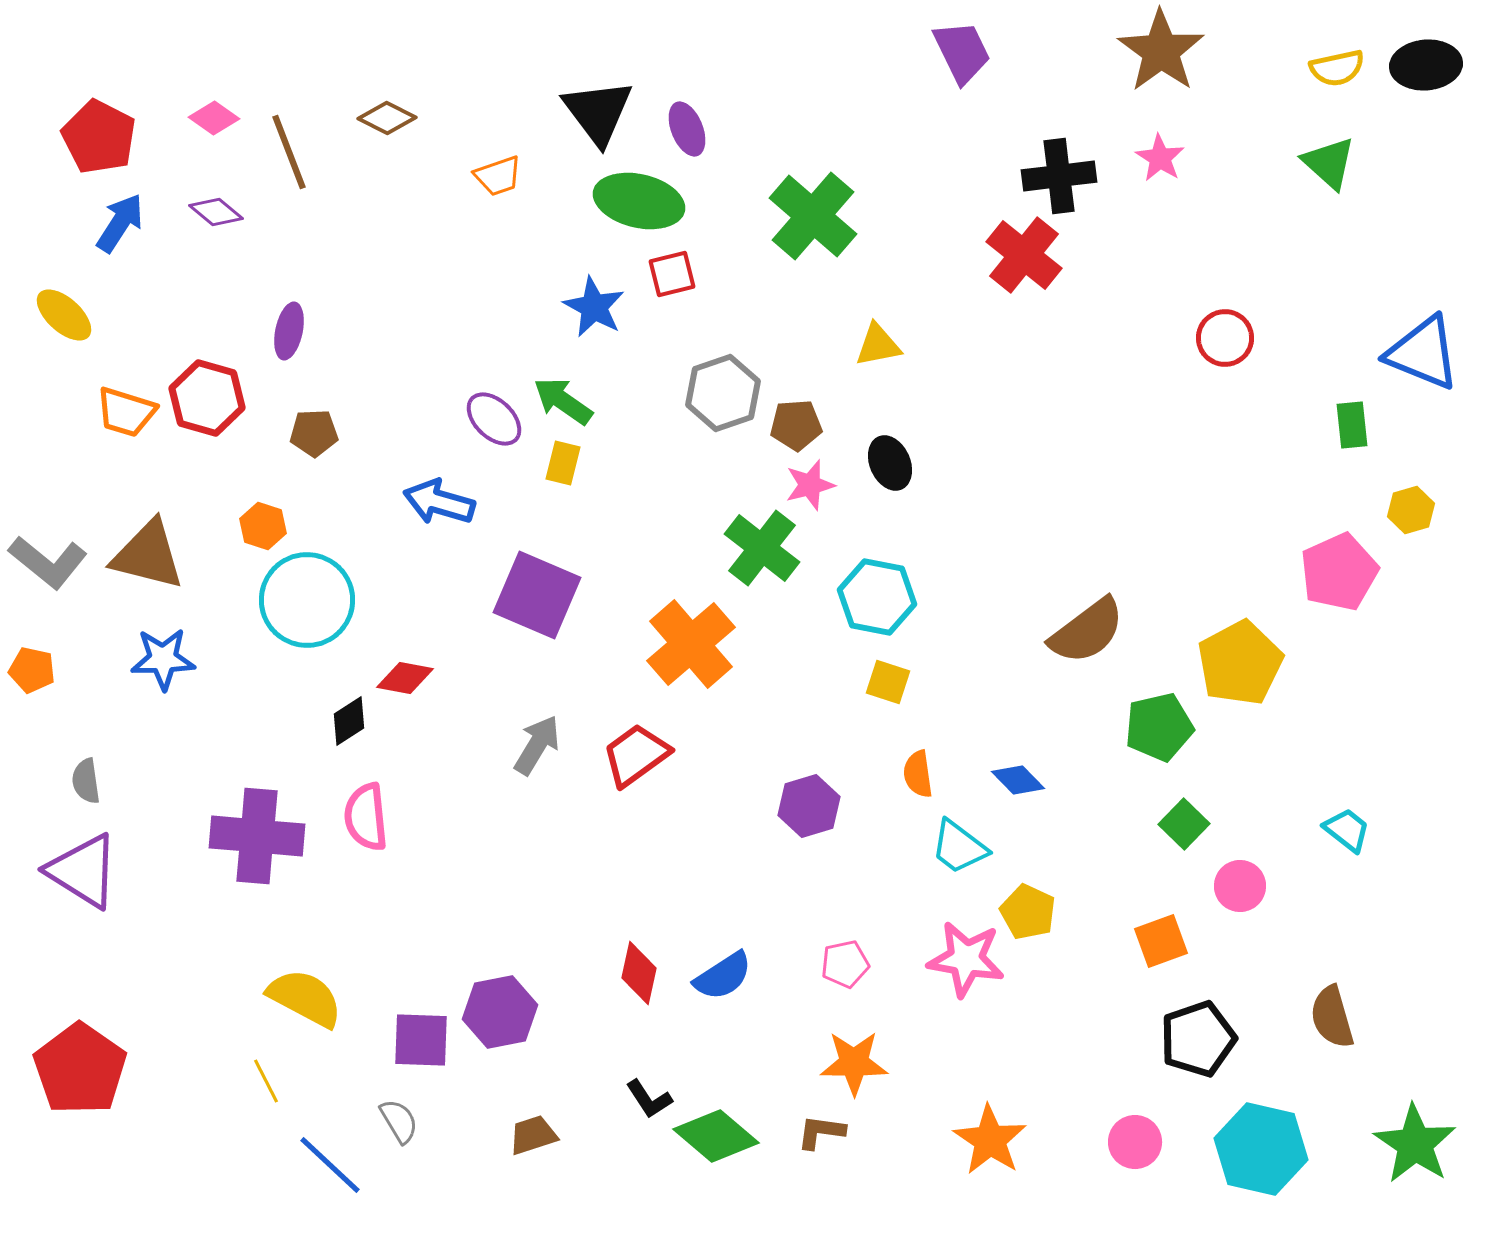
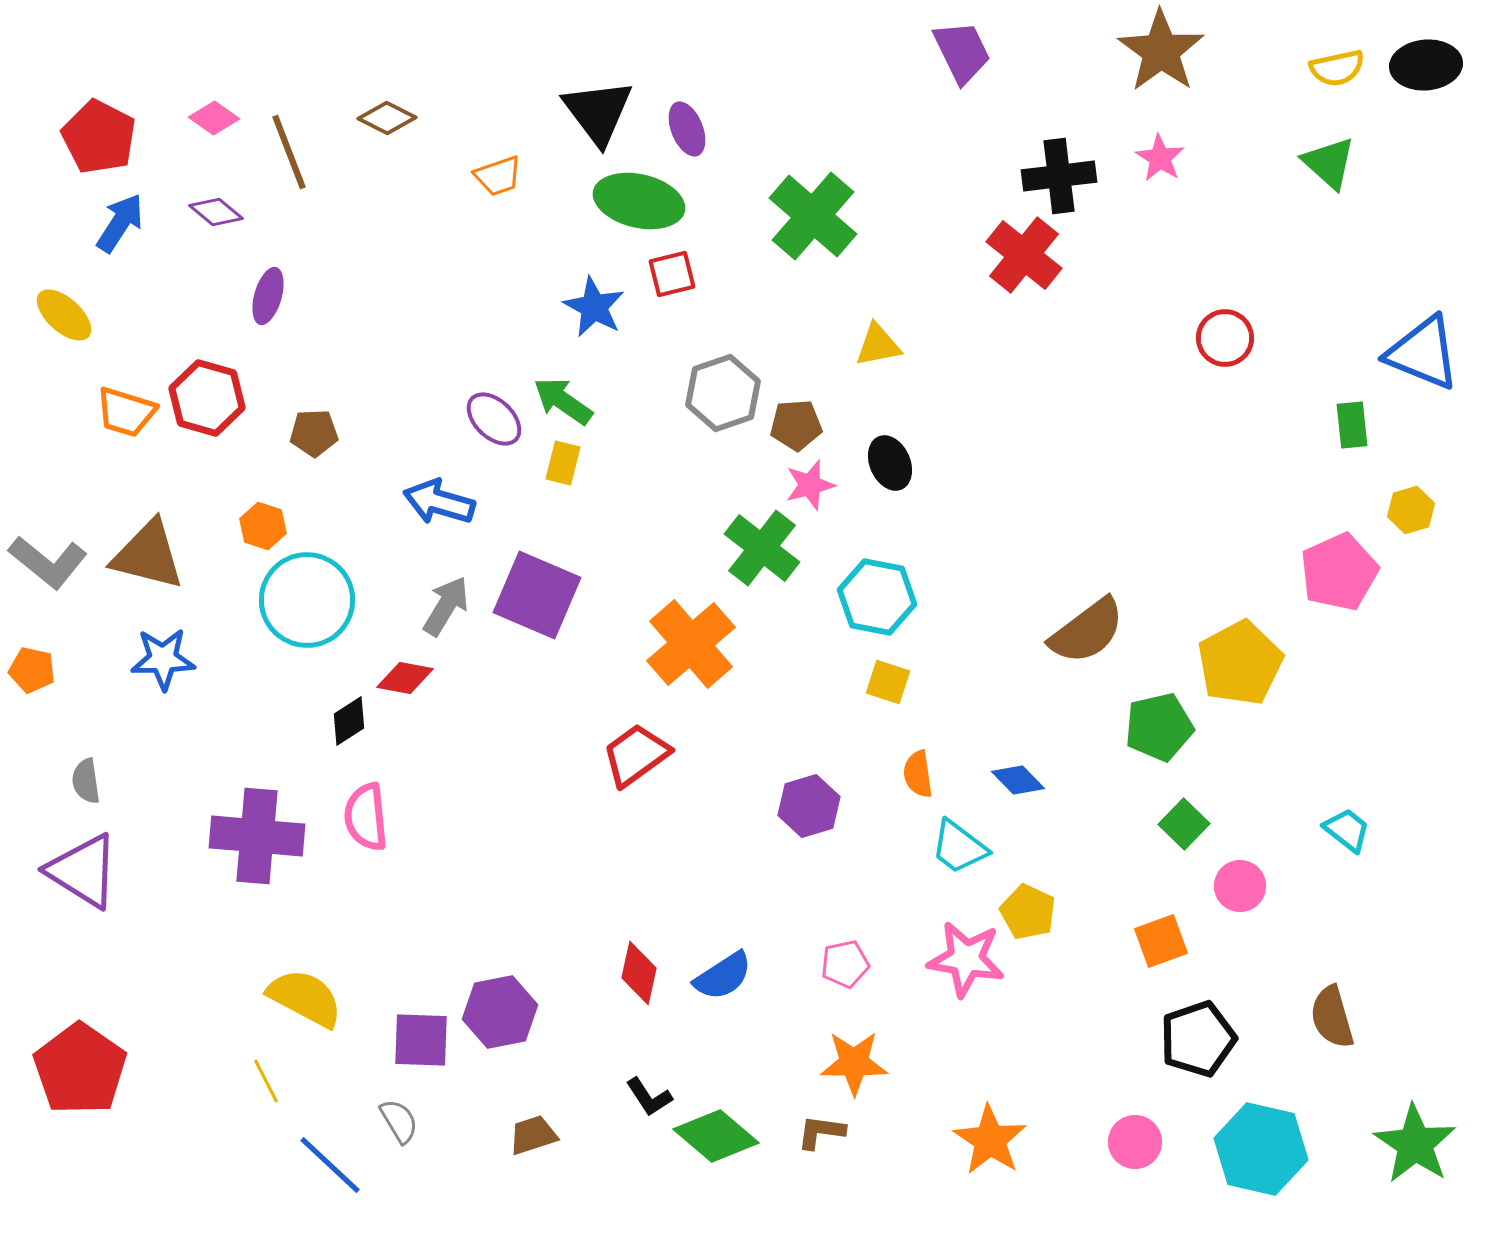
purple ellipse at (289, 331): moved 21 px left, 35 px up; rotated 4 degrees clockwise
gray arrow at (537, 745): moved 91 px left, 139 px up
black L-shape at (649, 1099): moved 2 px up
